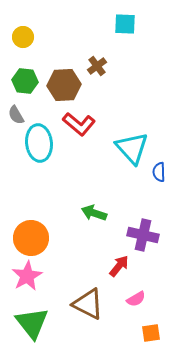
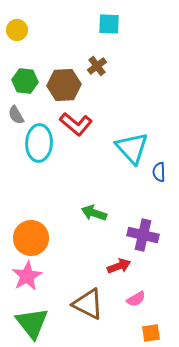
cyan square: moved 16 px left
yellow circle: moved 6 px left, 7 px up
red L-shape: moved 3 px left
cyan ellipse: rotated 9 degrees clockwise
red arrow: rotated 30 degrees clockwise
